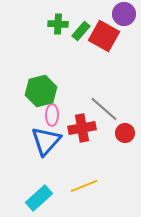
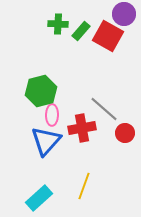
red square: moved 4 px right
yellow line: rotated 48 degrees counterclockwise
